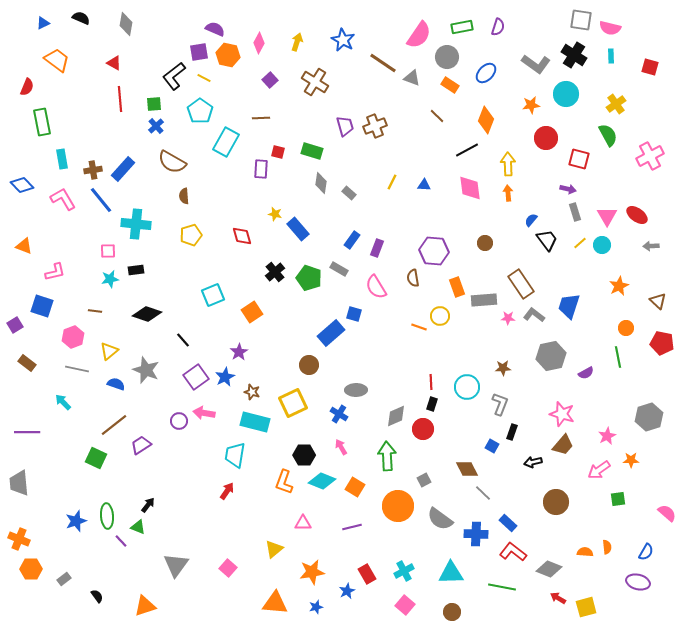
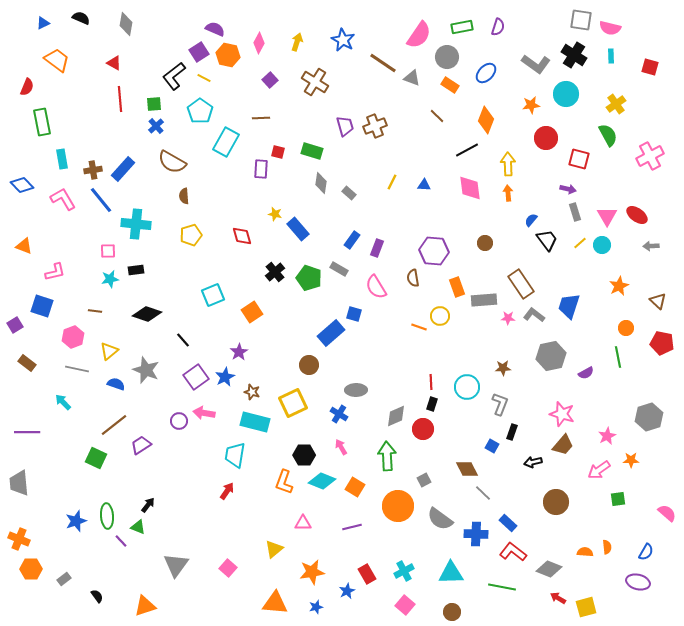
purple square at (199, 52): rotated 24 degrees counterclockwise
